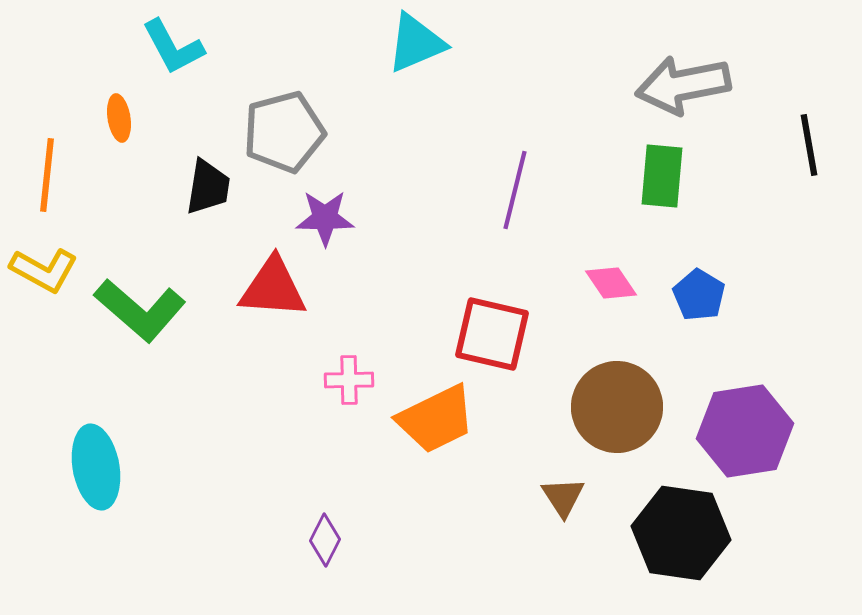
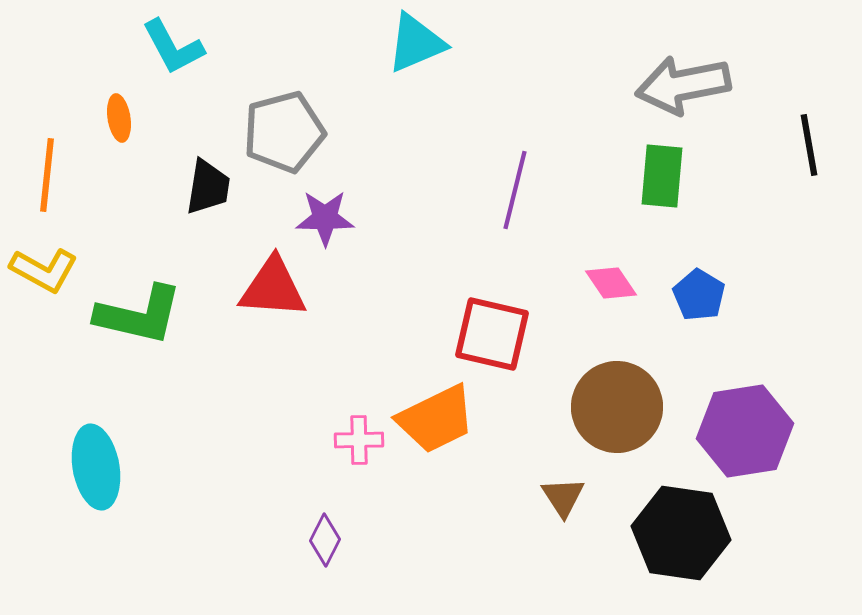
green L-shape: moved 1 px left, 5 px down; rotated 28 degrees counterclockwise
pink cross: moved 10 px right, 60 px down
